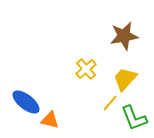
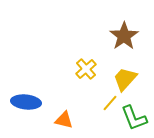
brown star: rotated 24 degrees counterclockwise
blue ellipse: rotated 32 degrees counterclockwise
orange triangle: moved 14 px right
